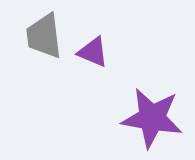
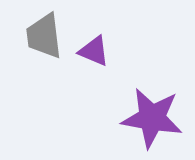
purple triangle: moved 1 px right, 1 px up
